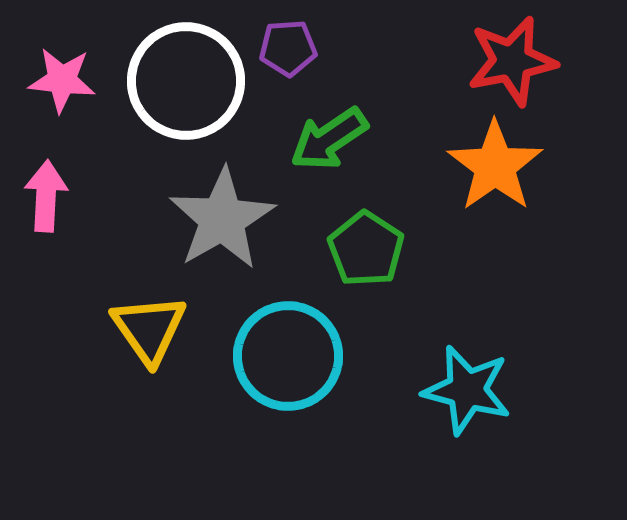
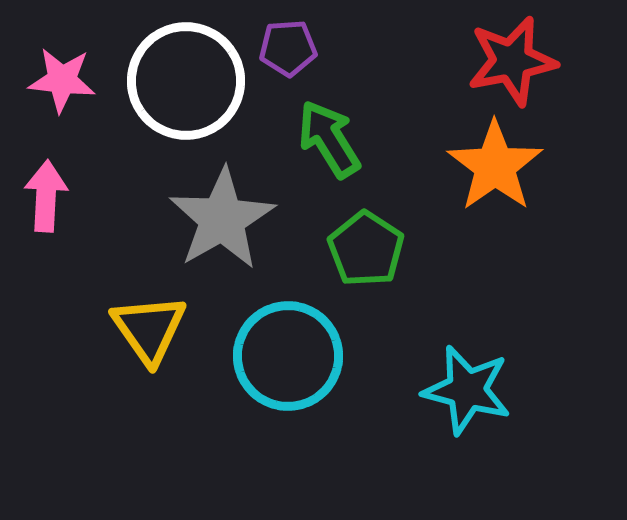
green arrow: rotated 92 degrees clockwise
